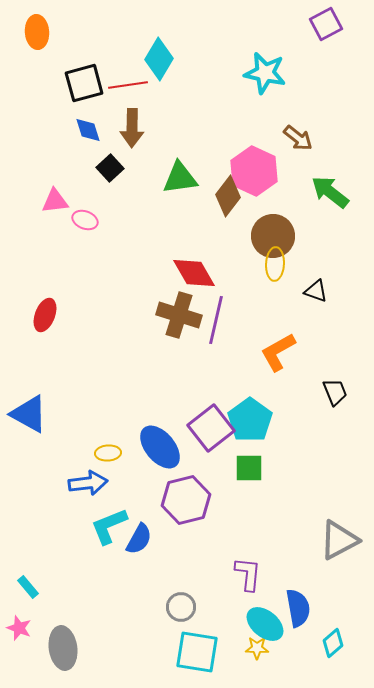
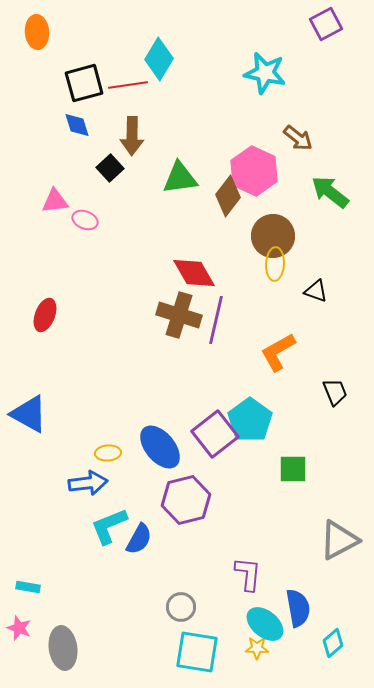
brown arrow at (132, 128): moved 8 px down
blue diamond at (88, 130): moved 11 px left, 5 px up
purple square at (211, 428): moved 4 px right, 6 px down
green square at (249, 468): moved 44 px right, 1 px down
cyan rectangle at (28, 587): rotated 40 degrees counterclockwise
